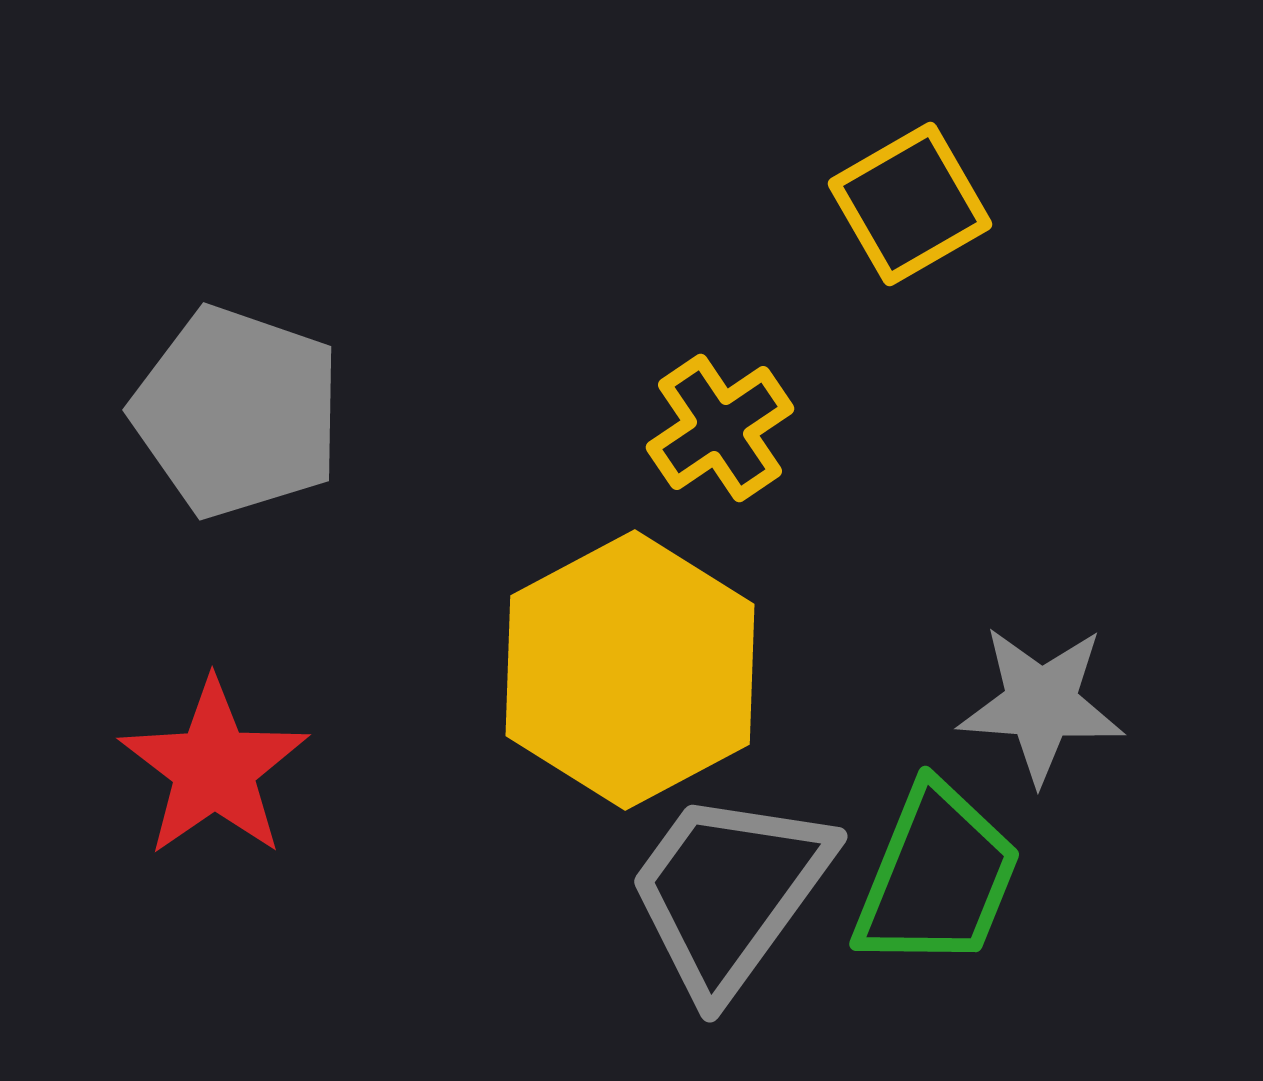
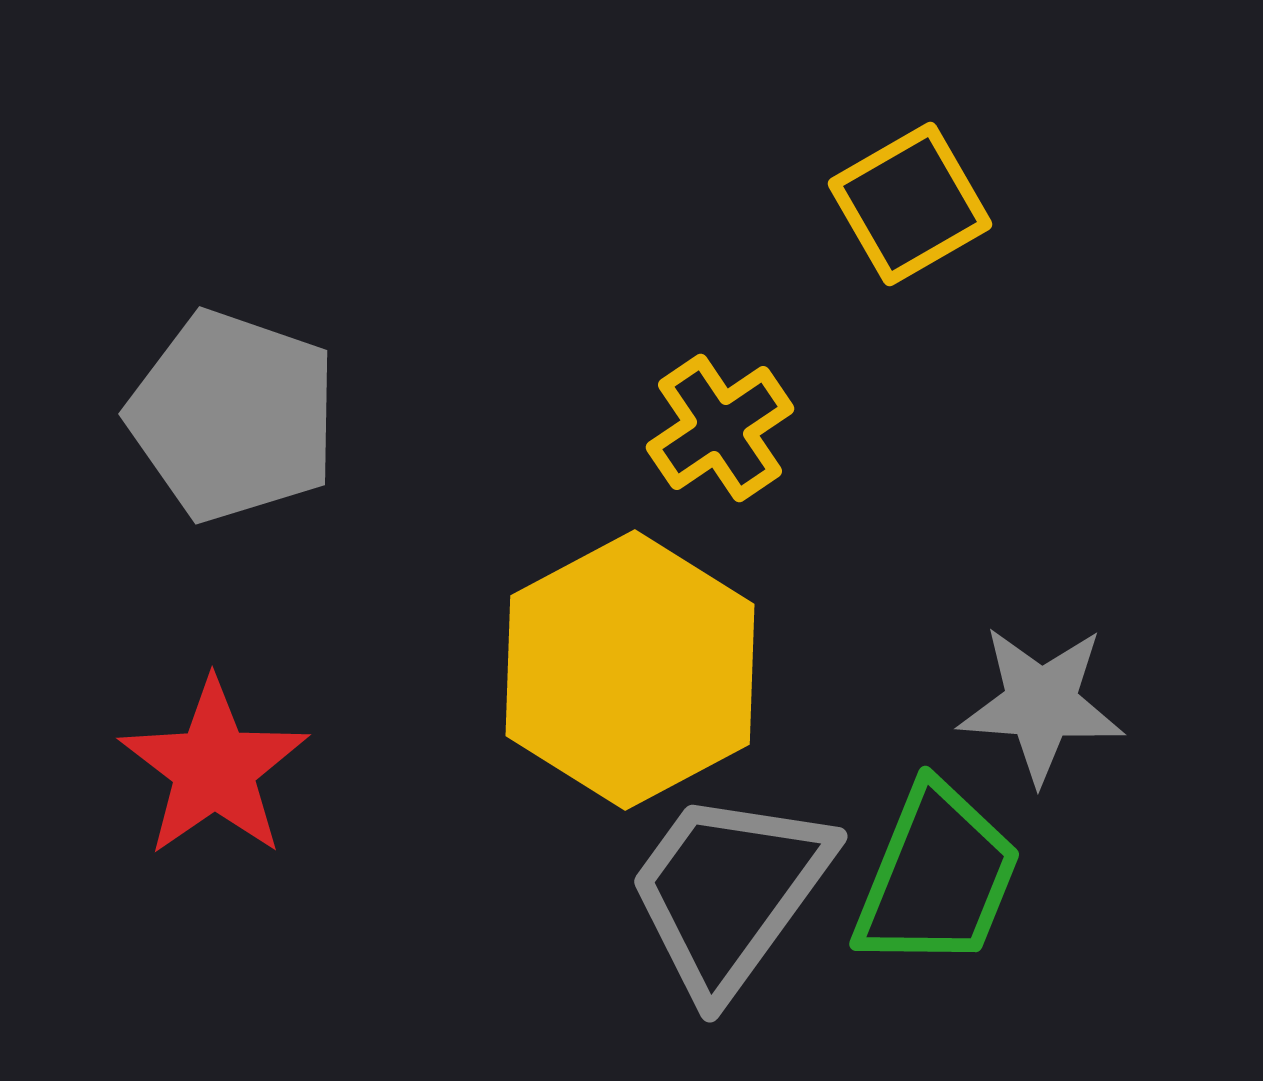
gray pentagon: moved 4 px left, 4 px down
